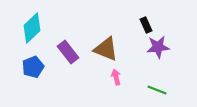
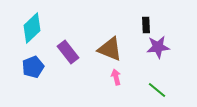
black rectangle: rotated 21 degrees clockwise
brown triangle: moved 4 px right
green line: rotated 18 degrees clockwise
